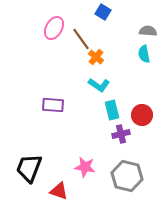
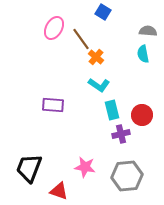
cyan semicircle: moved 1 px left
gray hexagon: rotated 20 degrees counterclockwise
